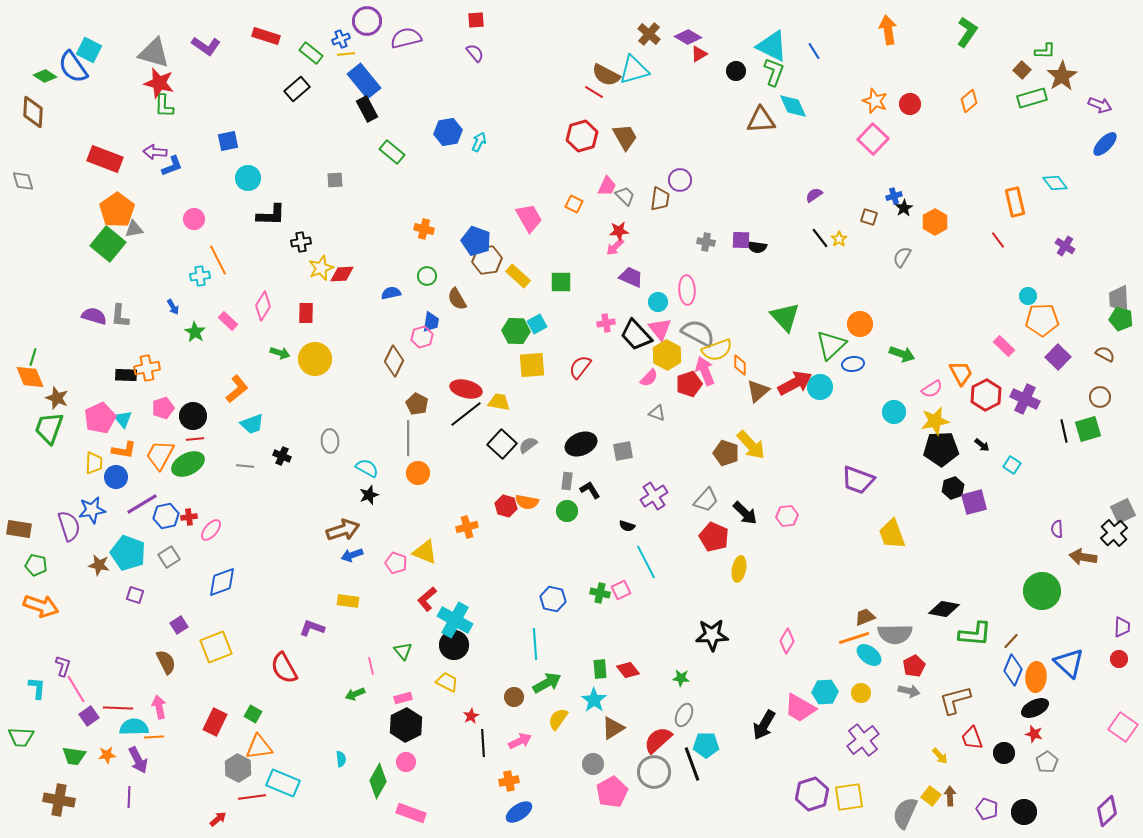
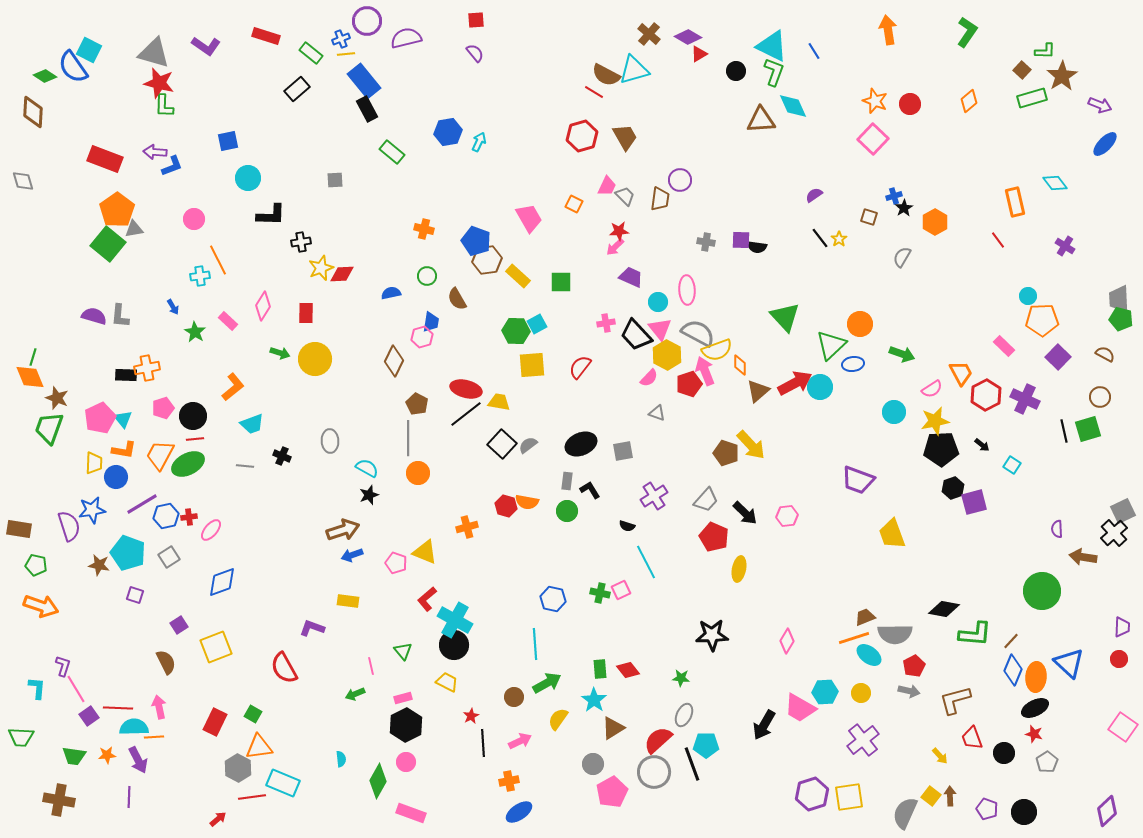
orange L-shape at (237, 389): moved 4 px left, 2 px up
